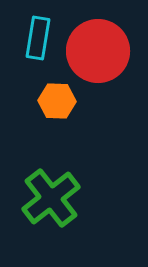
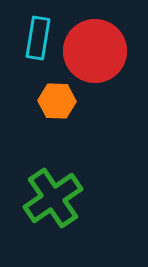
red circle: moved 3 px left
green cross: moved 2 px right; rotated 4 degrees clockwise
